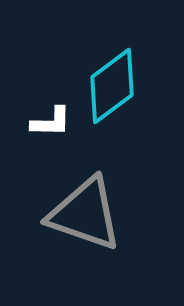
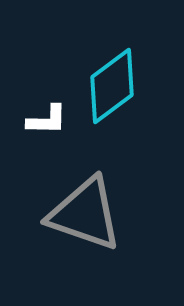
white L-shape: moved 4 px left, 2 px up
